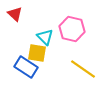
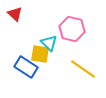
cyan triangle: moved 4 px right, 6 px down
yellow square: moved 3 px right, 1 px down
